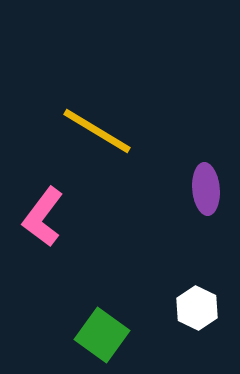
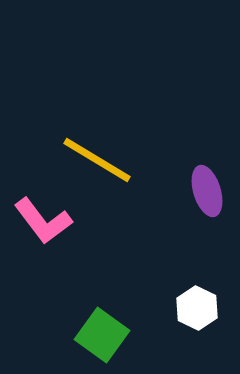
yellow line: moved 29 px down
purple ellipse: moved 1 px right, 2 px down; rotated 12 degrees counterclockwise
pink L-shape: moved 4 px down; rotated 74 degrees counterclockwise
